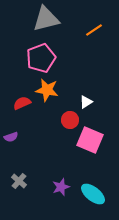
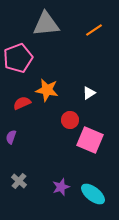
gray triangle: moved 5 px down; rotated 8 degrees clockwise
pink pentagon: moved 23 px left
white triangle: moved 3 px right, 9 px up
purple semicircle: rotated 128 degrees clockwise
